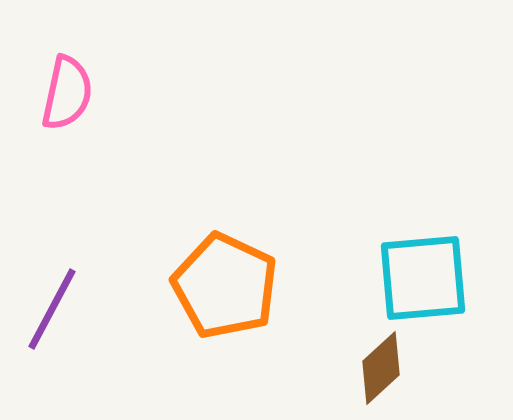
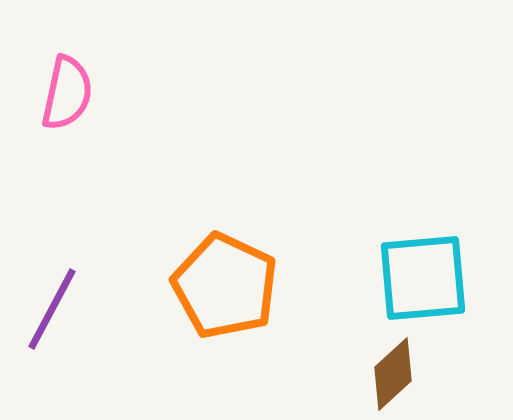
brown diamond: moved 12 px right, 6 px down
